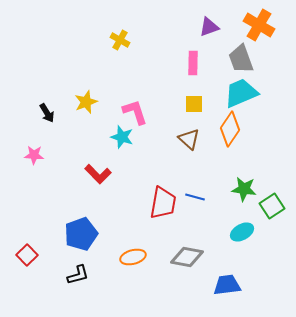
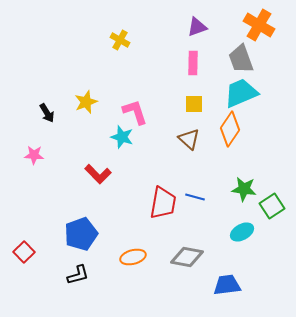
purple triangle: moved 12 px left
red square: moved 3 px left, 3 px up
